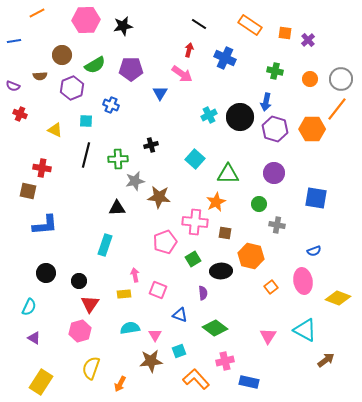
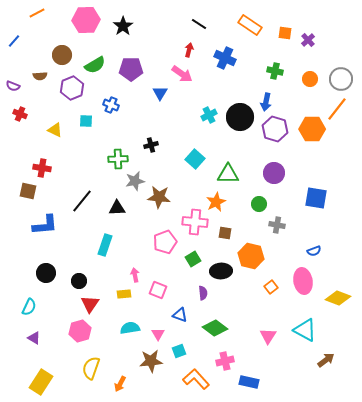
black star at (123, 26): rotated 24 degrees counterclockwise
blue line at (14, 41): rotated 40 degrees counterclockwise
black line at (86, 155): moved 4 px left, 46 px down; rotated 25 degrees clockwise
pink triangle at (155, 335): moved 3 px right, 1 px up
